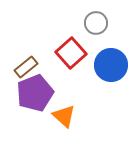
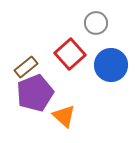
red square: moved 1 px left, 1 px down
